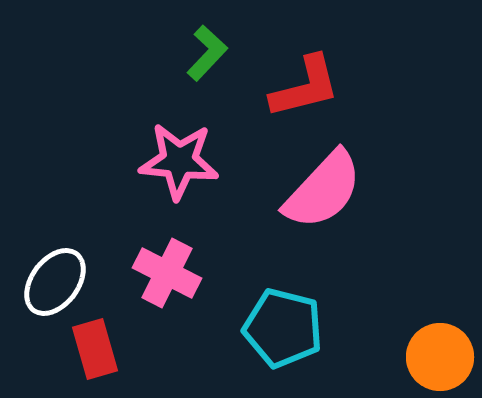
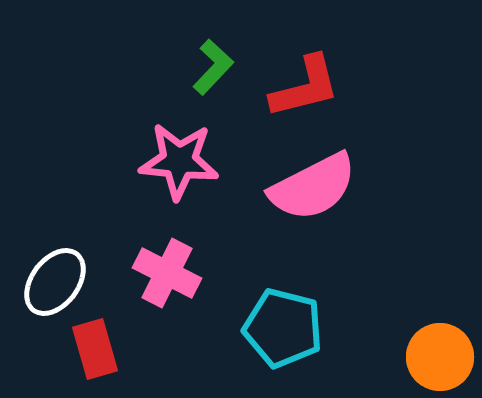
green L-shape: moved 6 px right, 14 px down
pink semicircle: moved 10 px left, 3 px up; rotated 20 degrees clockwise
